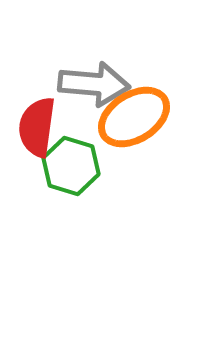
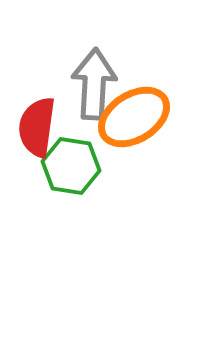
gray arrow: rotated 92 degrees counterclockwise
green hexagon: rotated 8 degrees counterclockwise
